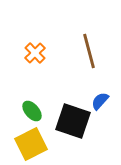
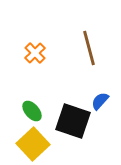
brown line: moved 3 px up
yellow square: moved 2 px right; rotated 16 degrees counterclockwise
